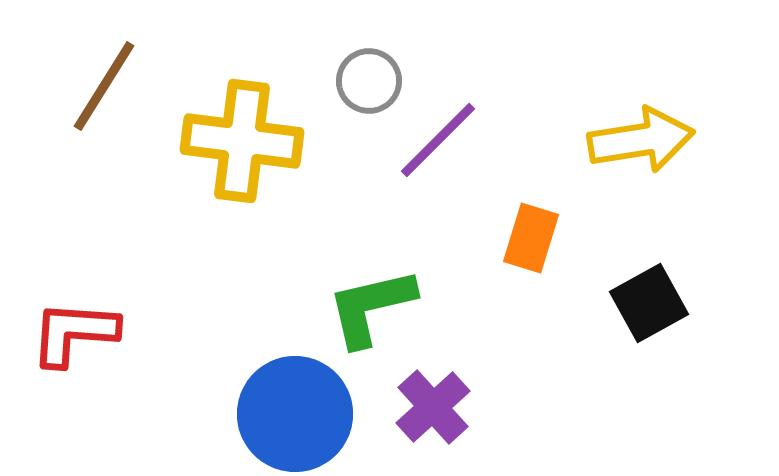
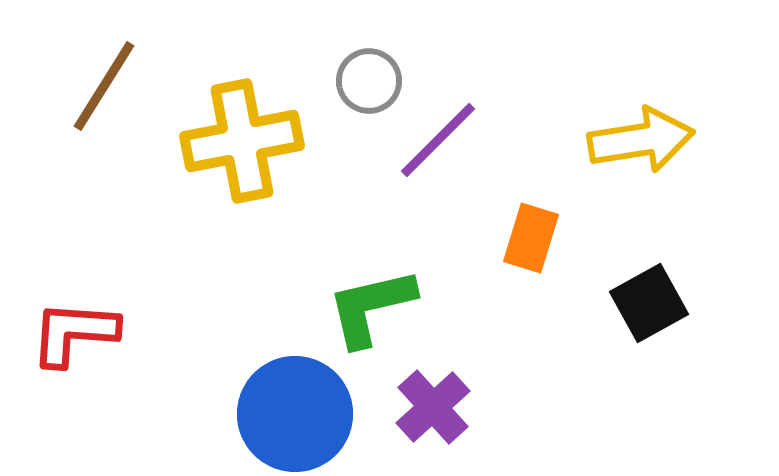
yellow cross: rotated 18 degrees counterclockwise
